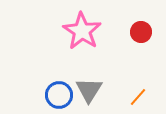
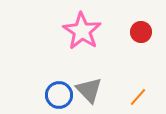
gray triangle: rotated 16 degrees counterclockwise
